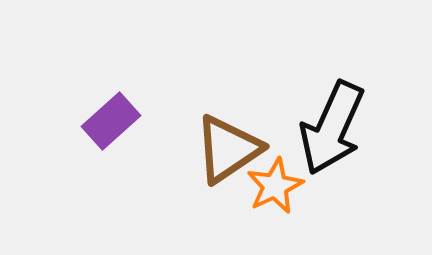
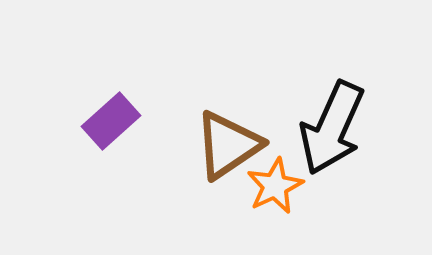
brown triangle: moved 4 px up
